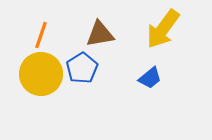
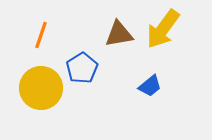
brown triangle: moved 19 px right
yellow circle: moved 14 px down
blue trapezoid: moved 8 px down
